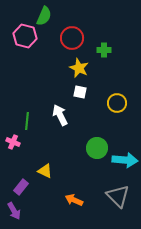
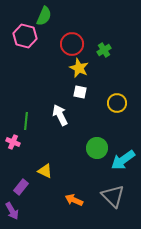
red circle: moved 6 px down
green cross: rotated 32 degrees counterclockwise
green line: moved 1 px left
cyan arrow: moved 2 px left; rotated 140 degrees clockwise
gray triangle: moved 5 px left
purple arrow: moved 2 px left
